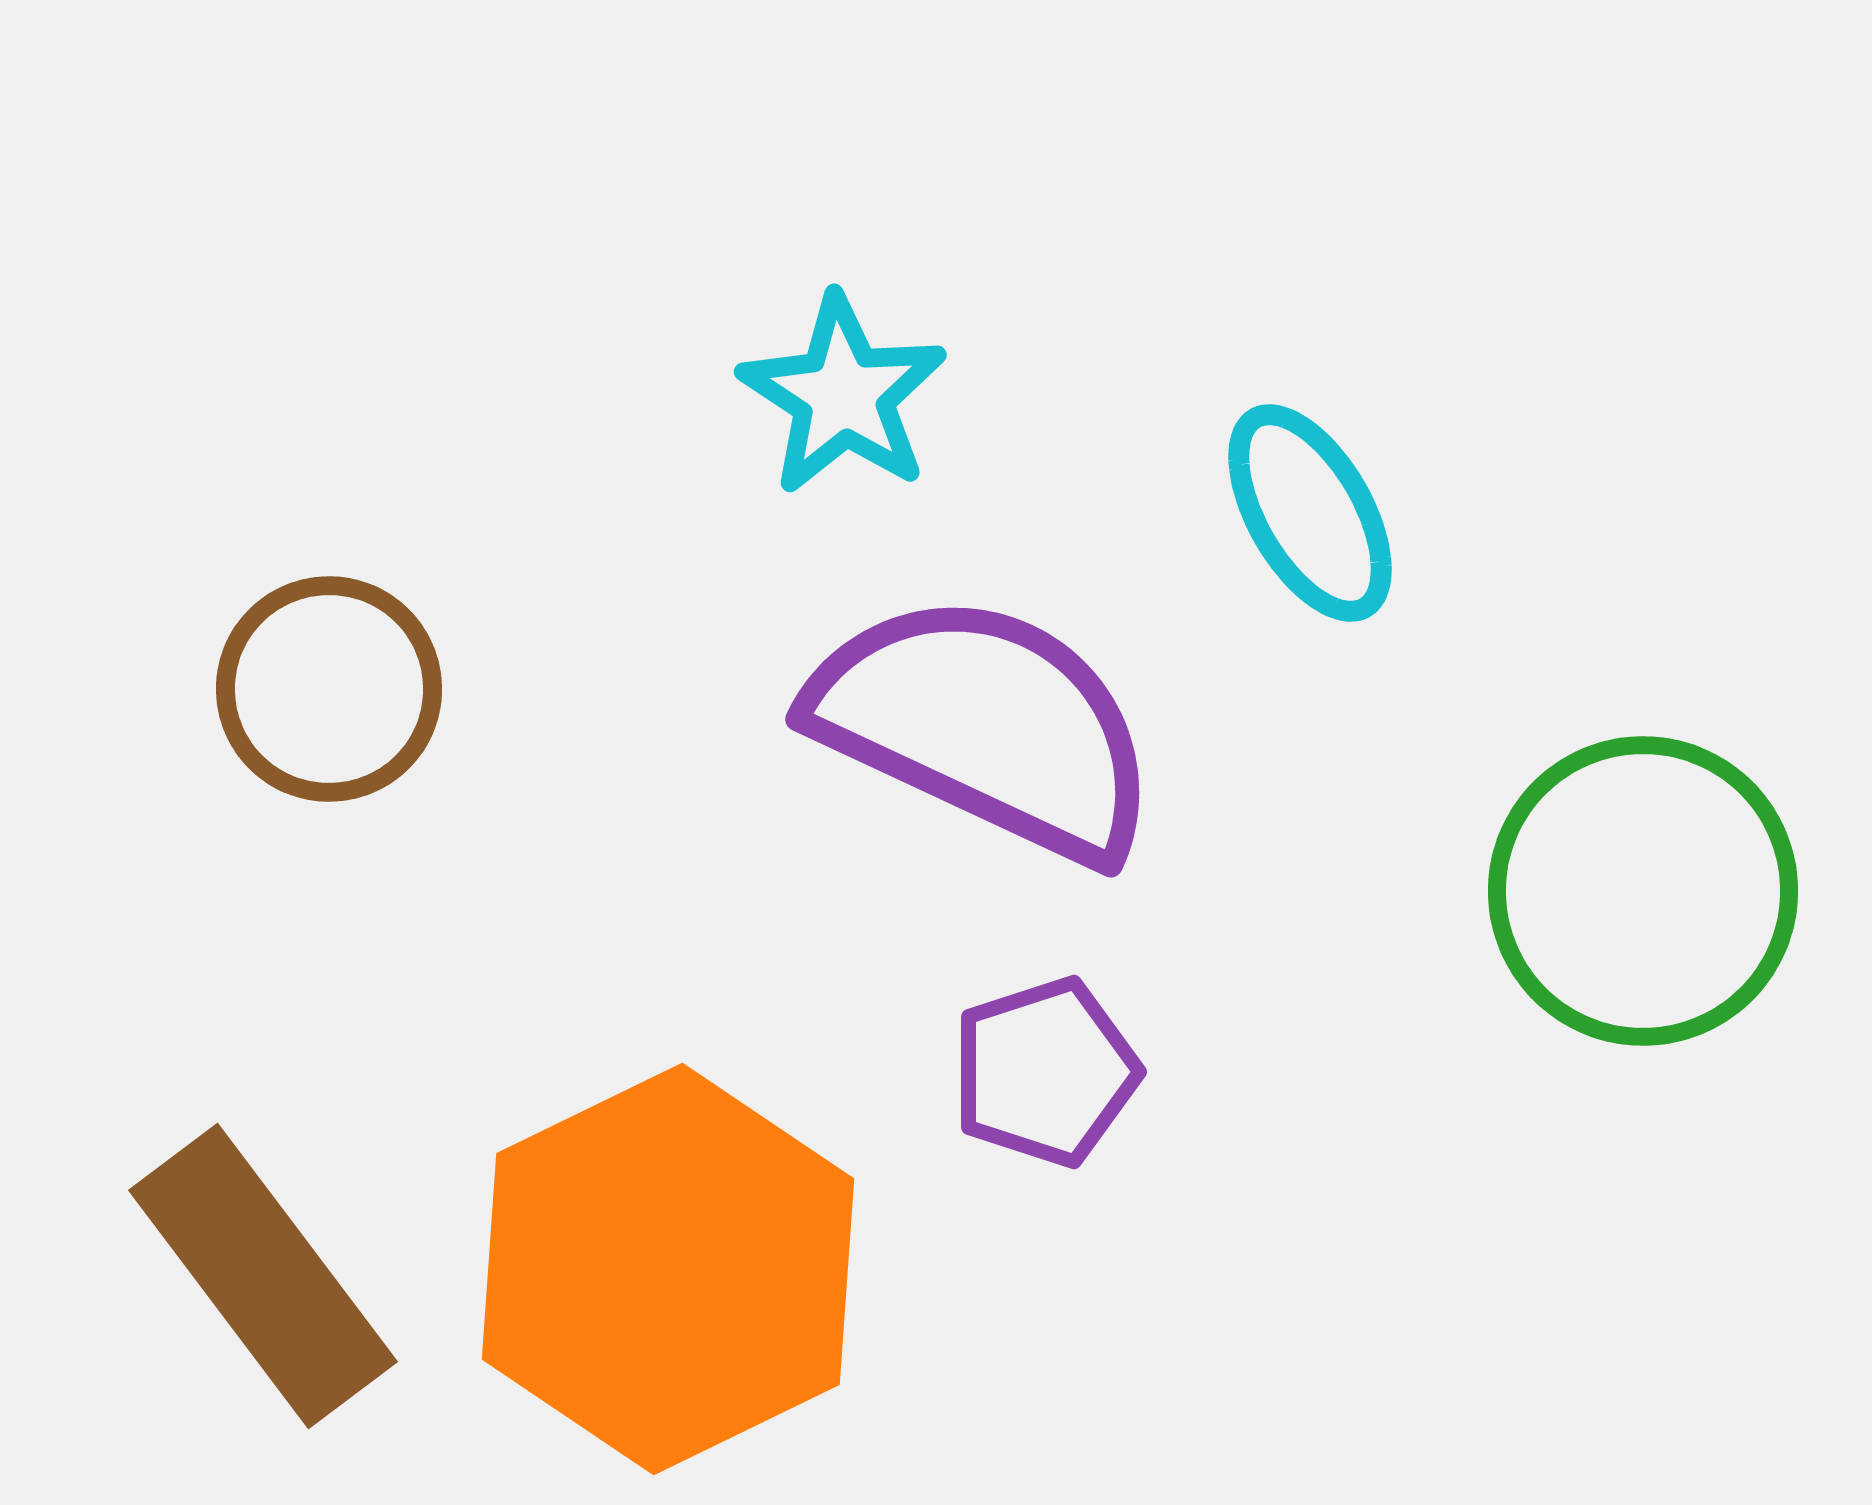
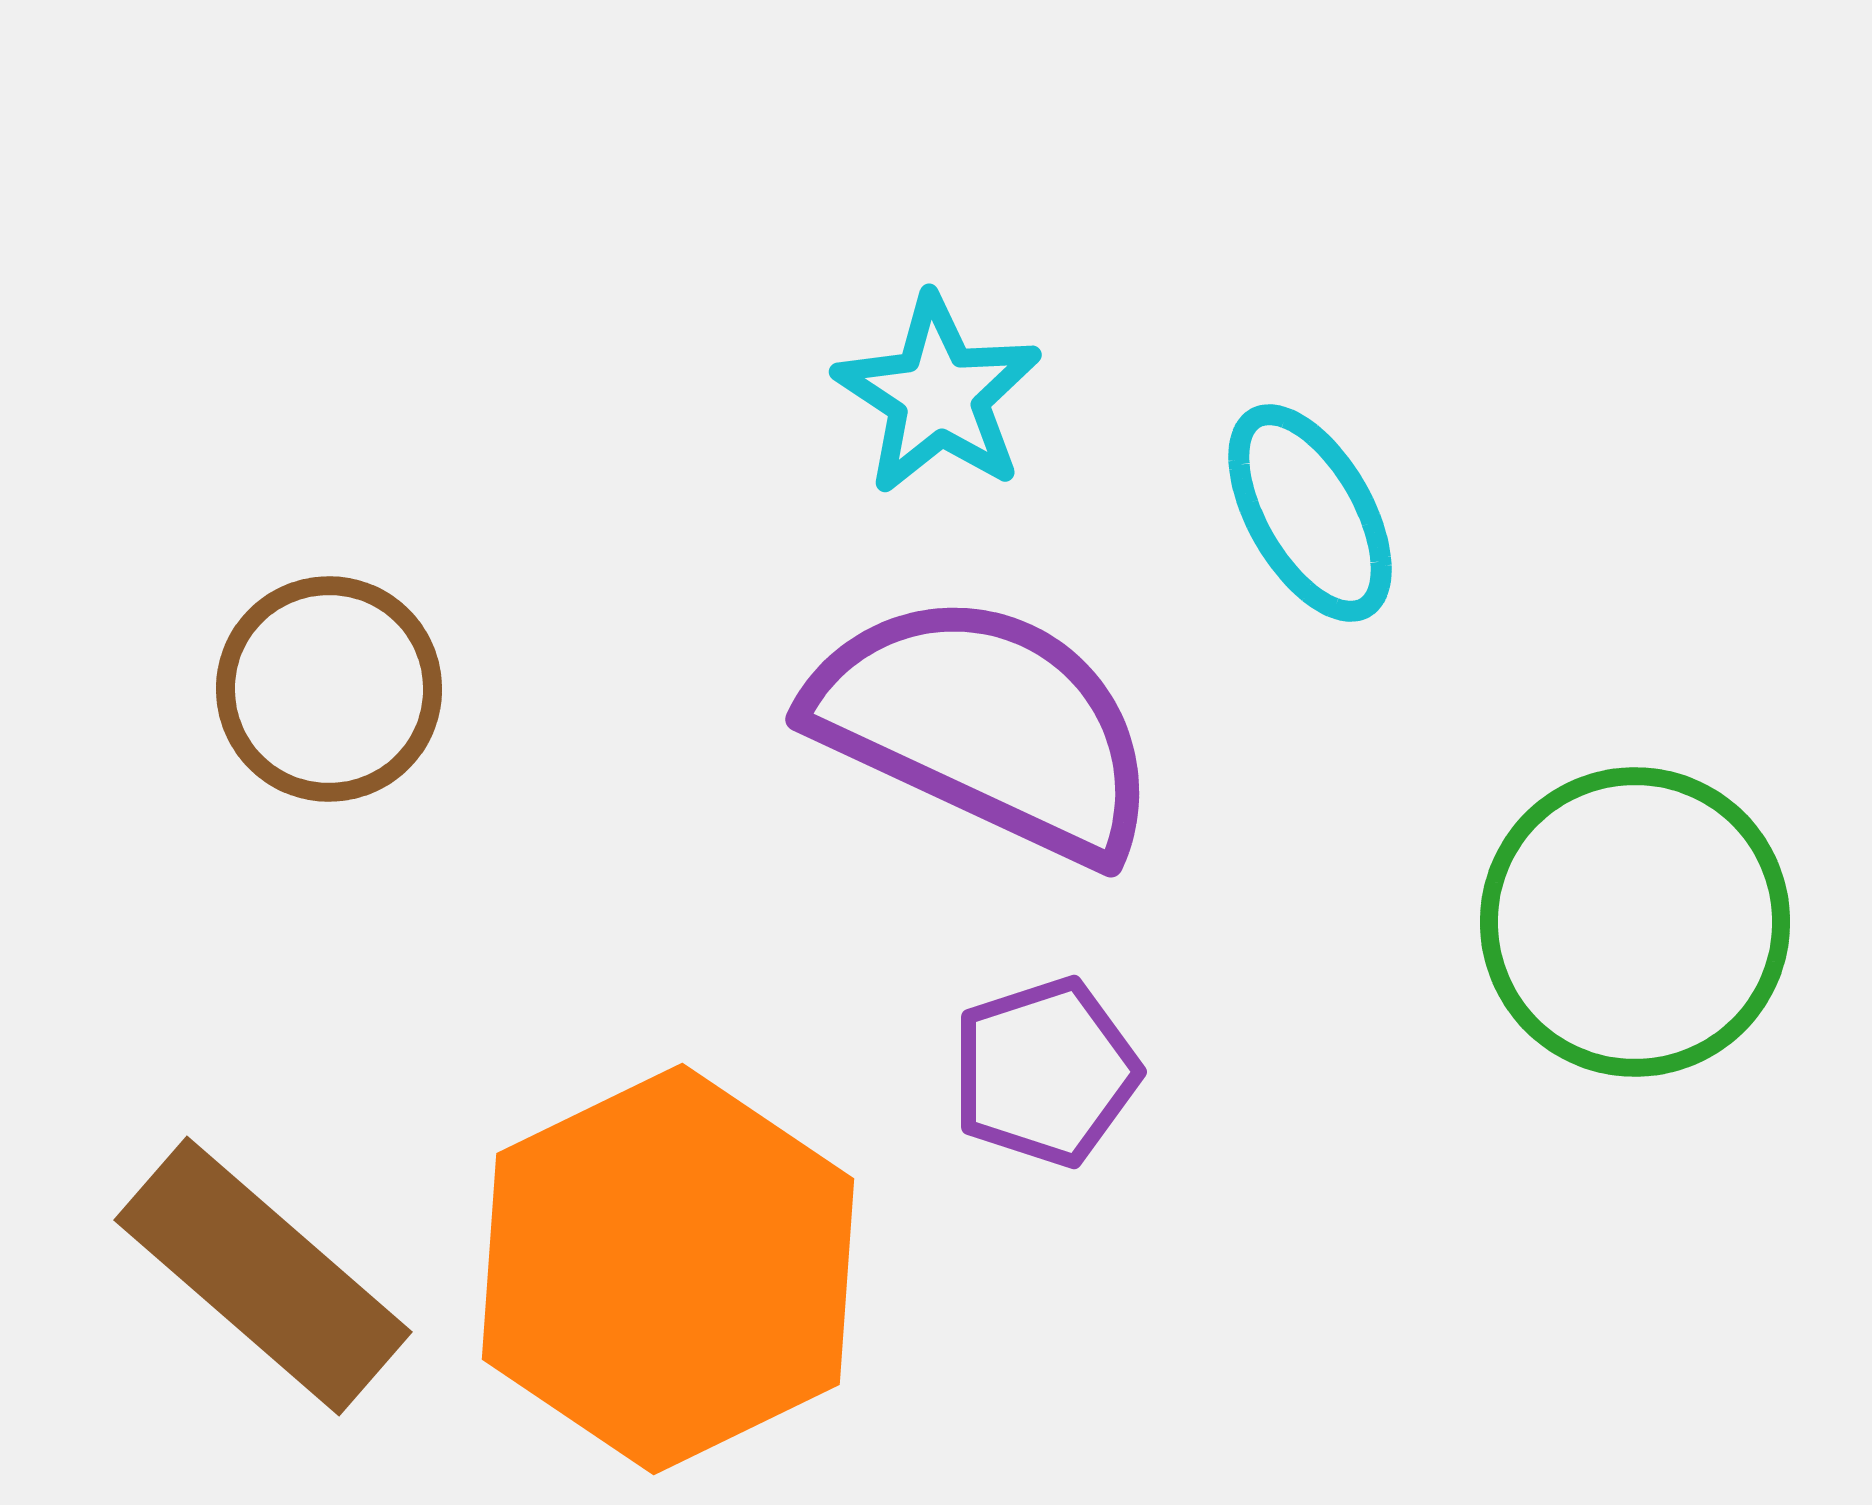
cyan star: moved 95 px right
green circle: moved 8 px left, 31 px down
brown rectangle: rotated 12 degrees counterclockwise
